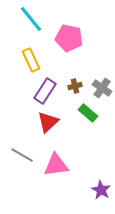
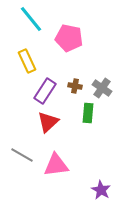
yellow rectangle: moved 4 px left, 1 px down
brown cross: rotated 24 degrees clockwise
green rectangle: rotated 54 degrees clockwise
